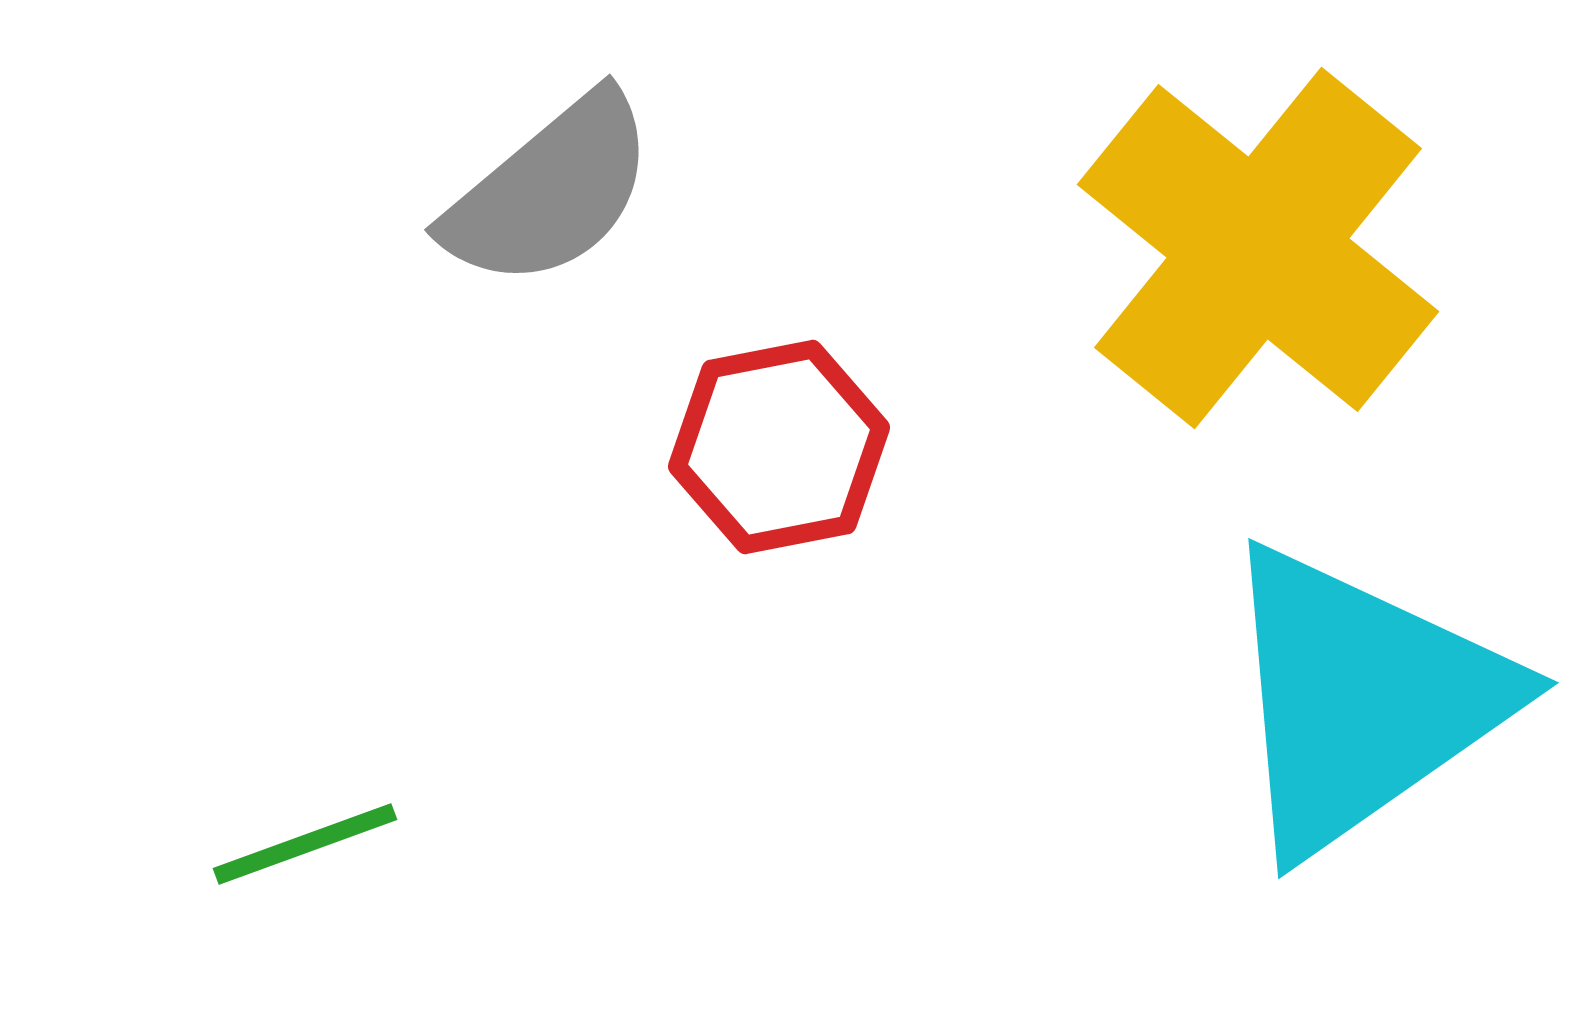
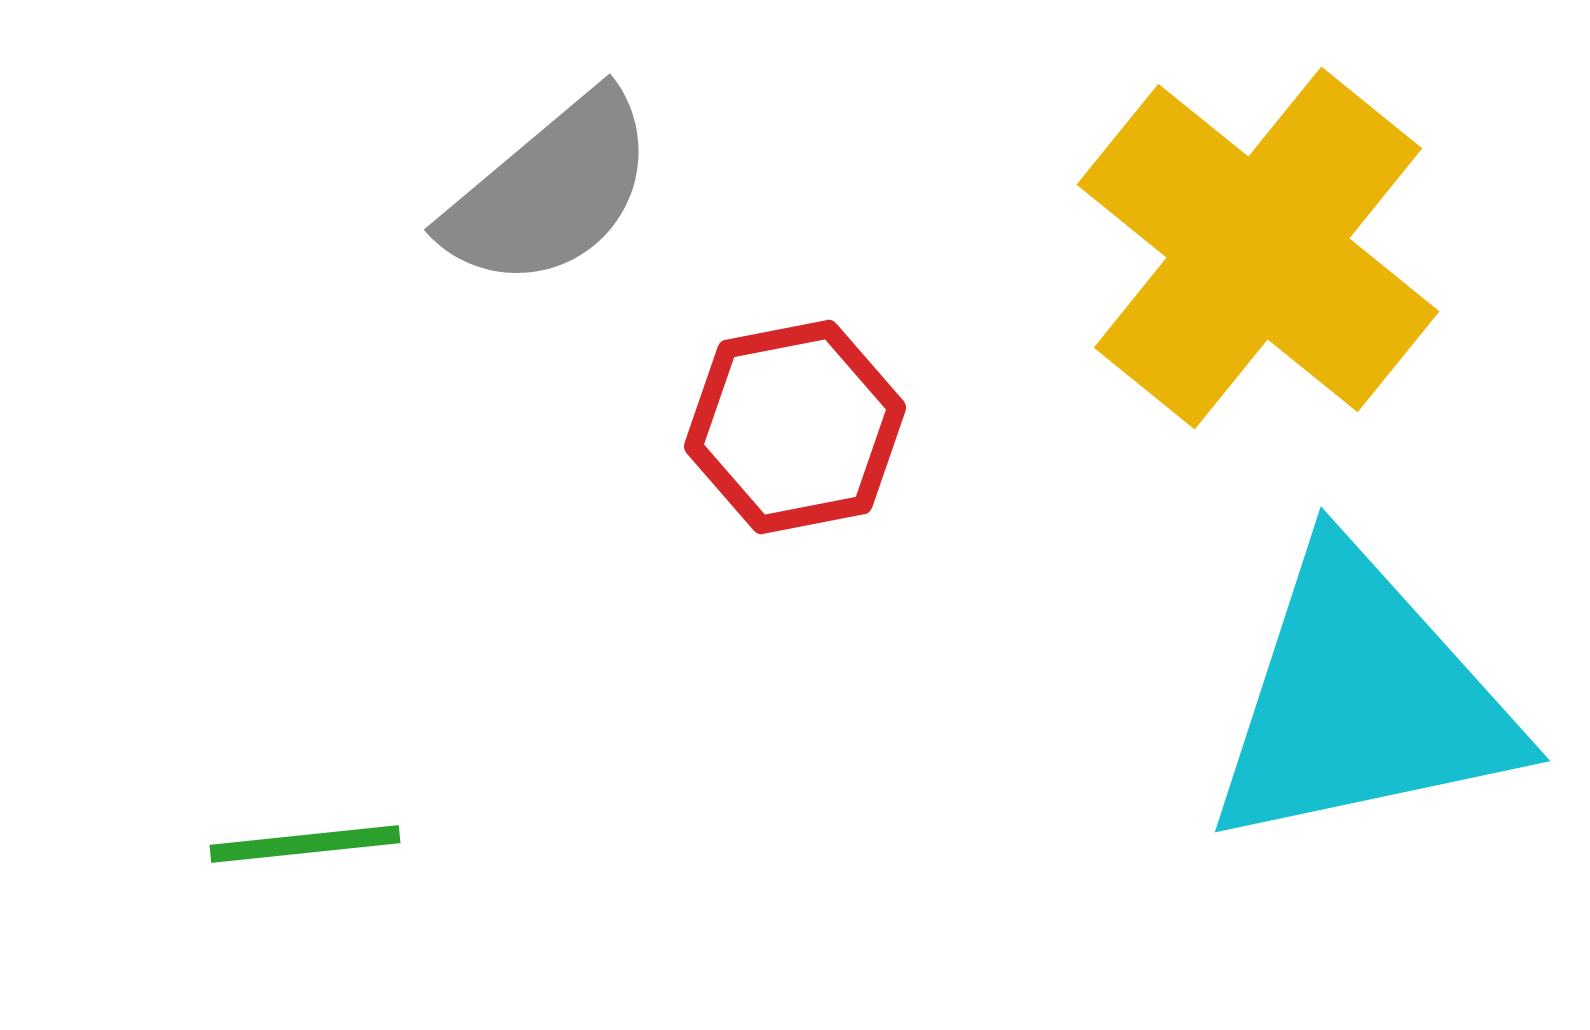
red hexagon: moved 16 px right, 20 px up
cyan triangle: rotated 23 degrees clockwise
green line: rotated 14 degrees clockwise
